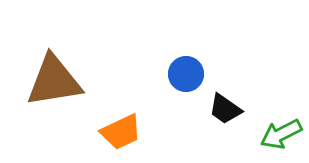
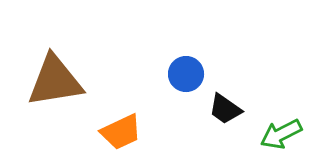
brown triangle: moved 1 px right
